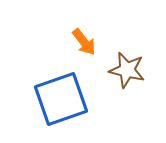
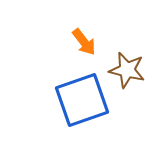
blue square: moved 21 px right, 1 px down
